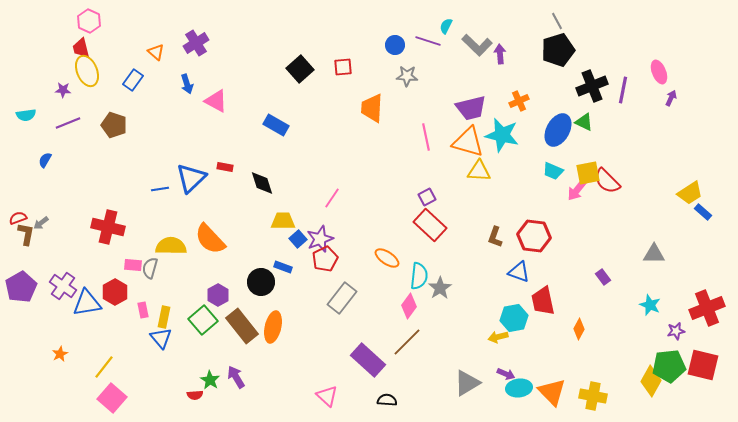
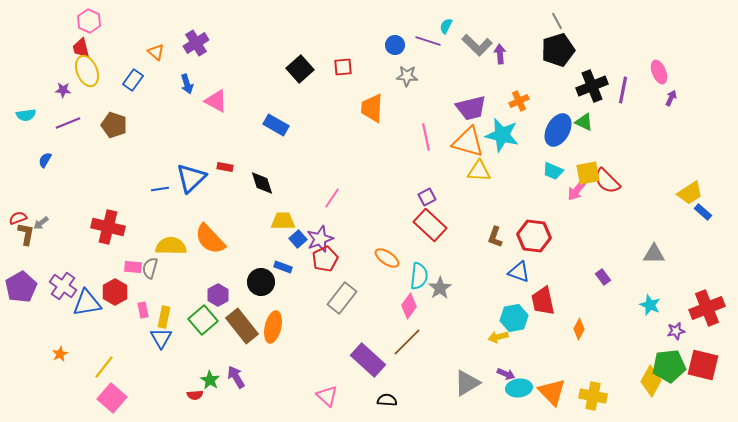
pink rectangle at (133, 265): moved 2 px down
blue triangle at (161, 338): rotated 10 degrees clockwise
